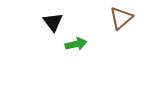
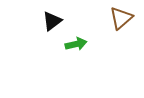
black triangle: moved 1 px left, 1 px up; rotated 30 degrees clockwise
